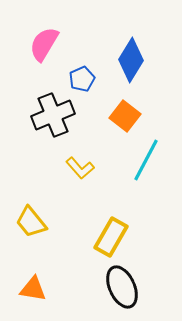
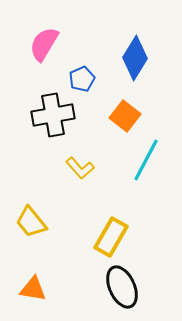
blue diamond: moved 4 px right, 2 px up
black cross: rotated 12 degrees clockwise
